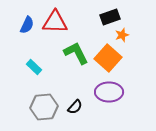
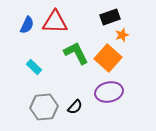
purple ellipse: rotated 12 degrees counterclockwise
